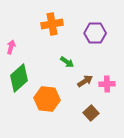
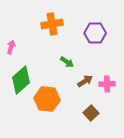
green diamond: moved 2 px right, 2 px down
